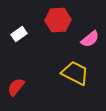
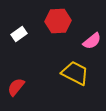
red hexagon: moved 1 px down
pink semicircle: moved 2 px right, 2 px down
